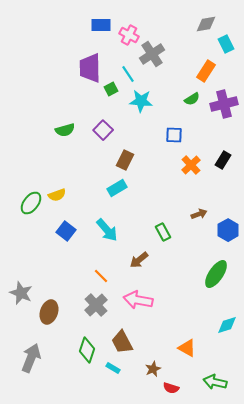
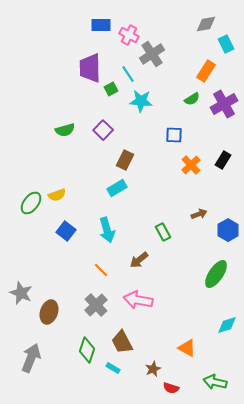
purple cross at (224, 104): rotated 16 degrees counterclockwise
cyan arrow at (107, 230): rotated 25 degrees clockwise
orange line at (101, 276): moved 6 px up
